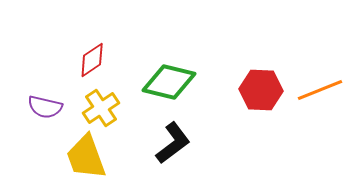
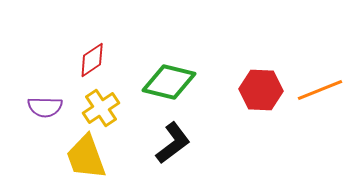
purple semicircle: rotated 12 degrees counterclockwise
